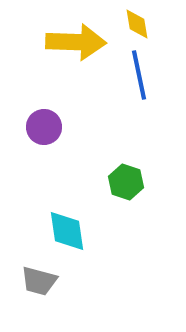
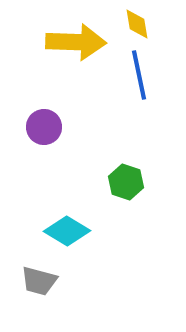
cyan diamond: rotated 51 degrees counterclockwise
